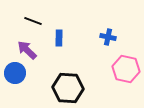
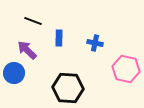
blue cross: moved 13 px left, 6 px down
blue circle: moved 1 px left
